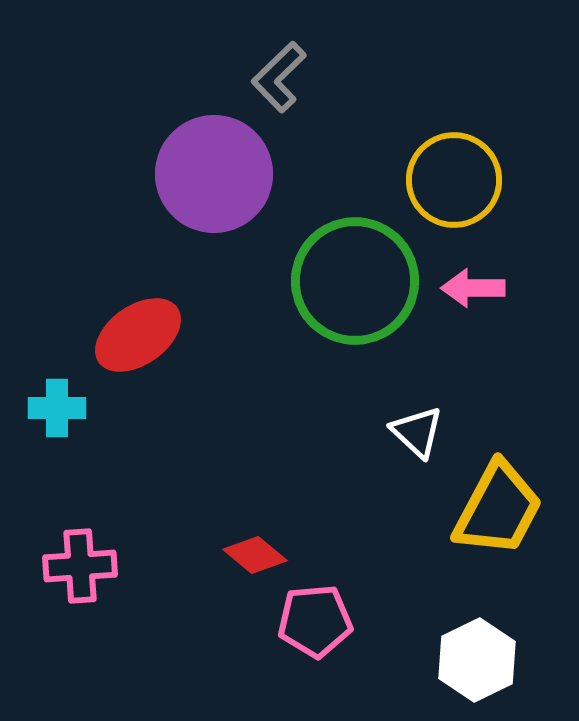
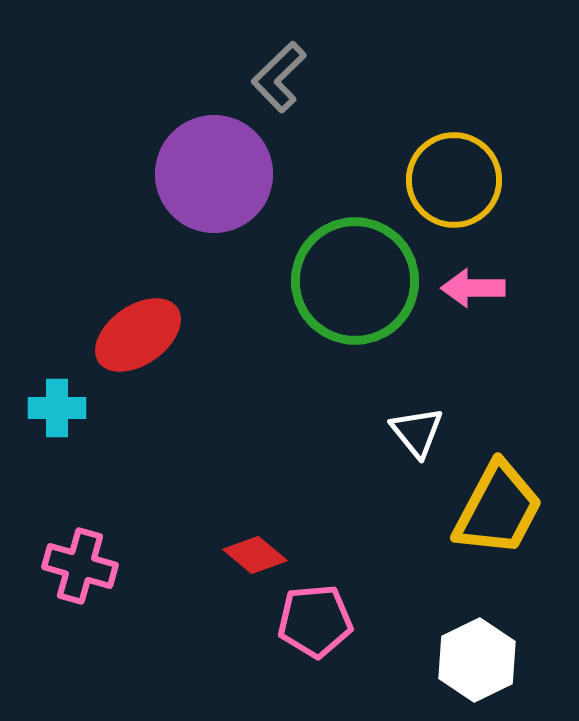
white triangle: rotated 8 degrees clockwise
pink cross: rotated 20 degrees clockwise
